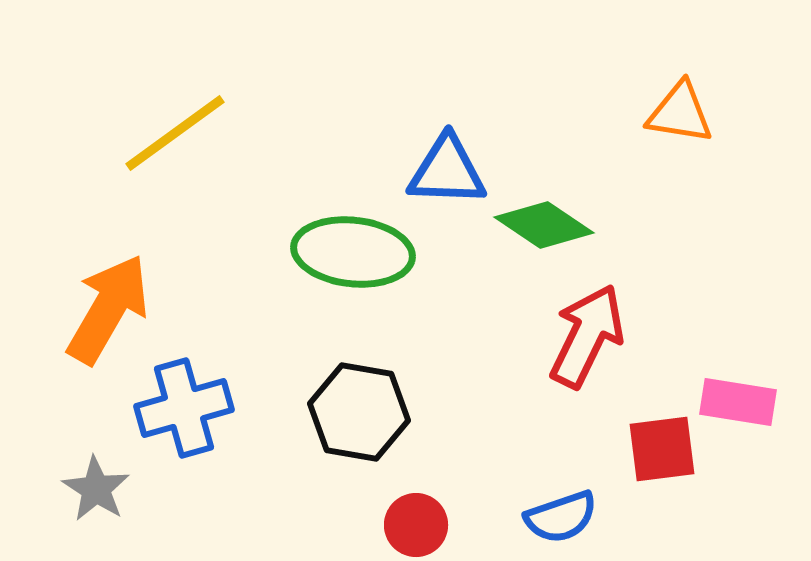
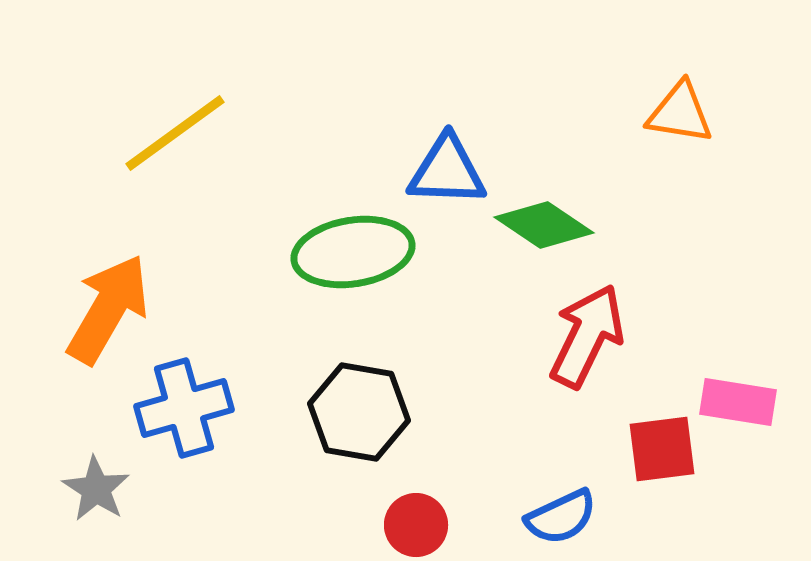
green ellipse: rotated 15 degrees counterclockwise
blue semicircle: rotated 6 degrees counterclockwise
